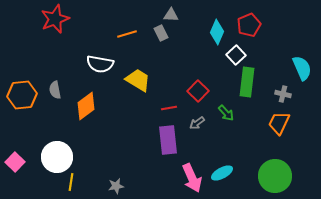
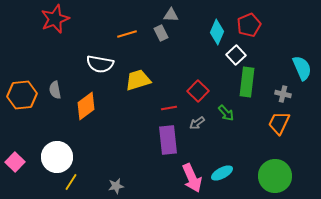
yellow trapezoid: rotated 48 degrees counterclockwise
yellow line: rotated 24 degrees clockwise
